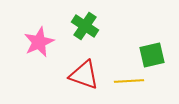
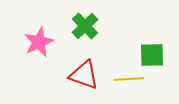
green cross: rotated 12 degrees clockwise
green square: rotated 12 degrees clockwise
yellow line: moved 2 px up
